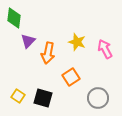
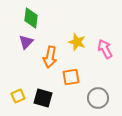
green diamond: moved 17 px right
purple triangle: moved 2 px left, 1 px down
orange arrow: moved 2 px right, 4 px down
orange square: rotated 24 degrees clockwise
yellow square: rotated 32 degrees clockwise
